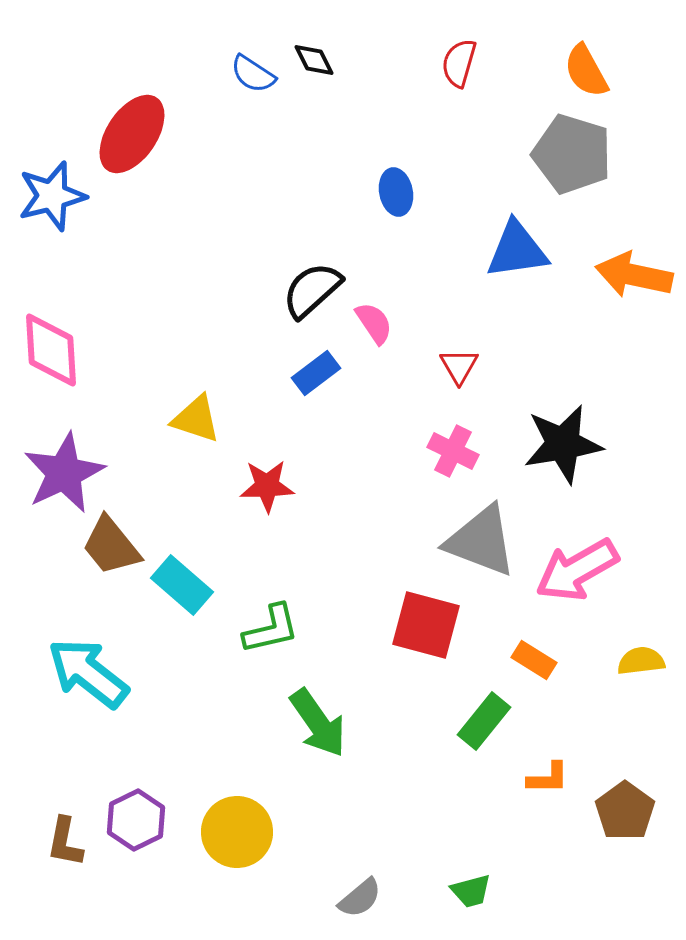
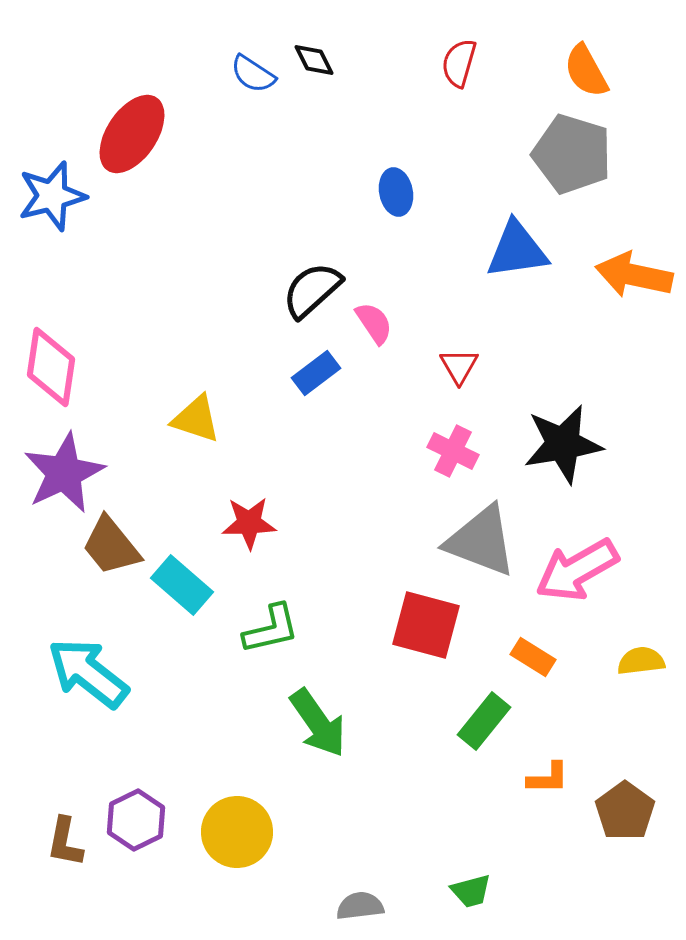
pink diamond: moved 17 px down; rotated 12 degrees clockwise
red star: moved 18 px left, 37 px down
orange rectangle: moved 1 px left, 3 px up
gray semicircle: moved 8 px down; rotated 147 degrees counterclockwise
